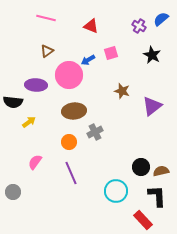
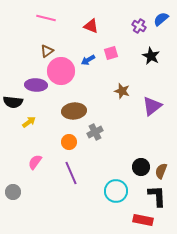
black star: moved 1 px left, 1 px down
pink circle: moved 8 px left, 4 px up
brown semicircle: rotated 56 degrees counterclockwise
red rectangle: rotated 36 degrees counterclockwise
